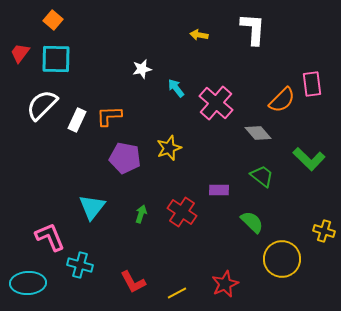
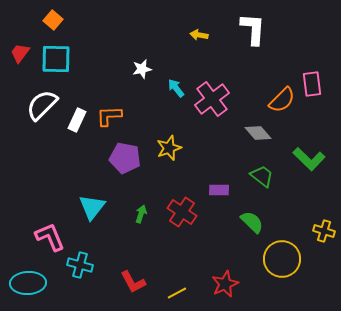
pink cross: moved 4 px left, 4 px up; rotated 12 degrees clockwise
